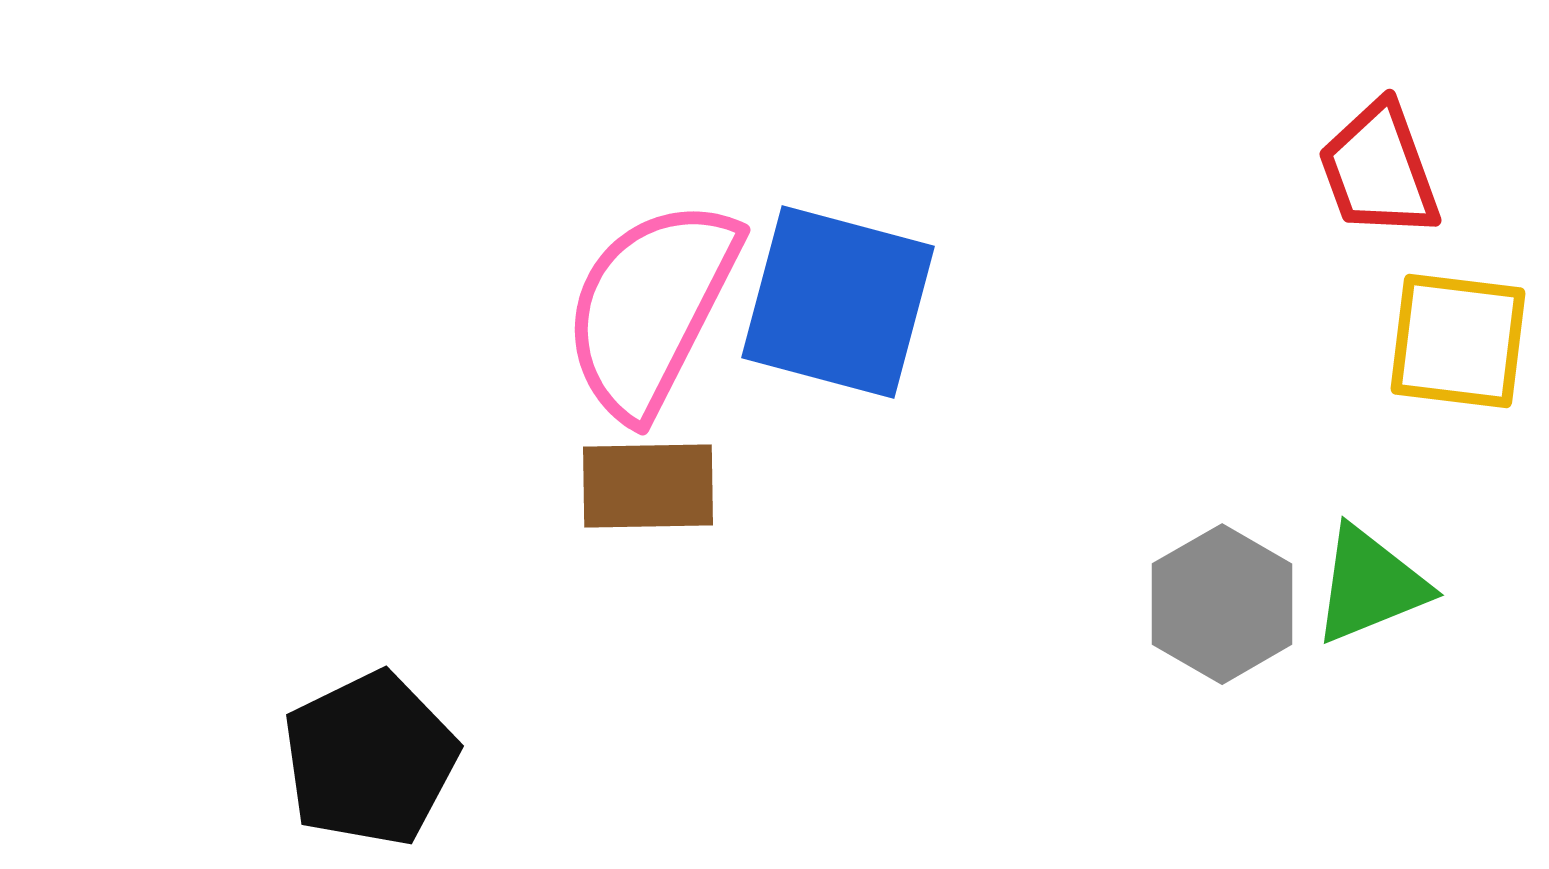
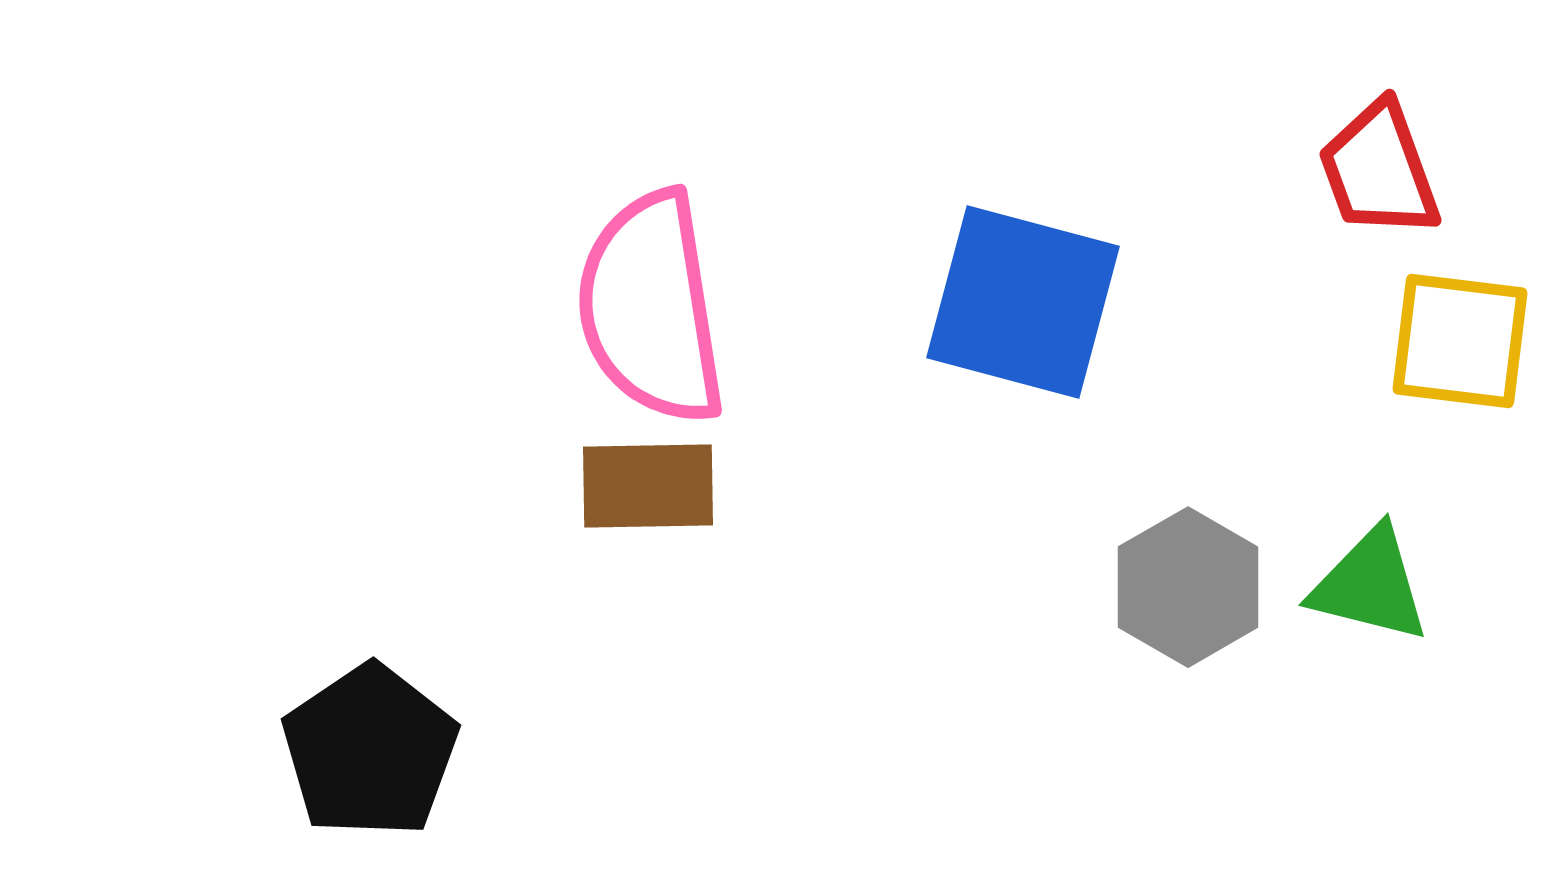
blue square: moved 185 px right
pink semicircle: rotated 36 degrees counterclockwise
yellow square: moved 2 px right
green triangle: rotated 36 degrees clockwise
gray hexagon: moved 34 px left, 17 px up
black pentagon: moved 8 px up; rotated 8 degrees counterclockwise
